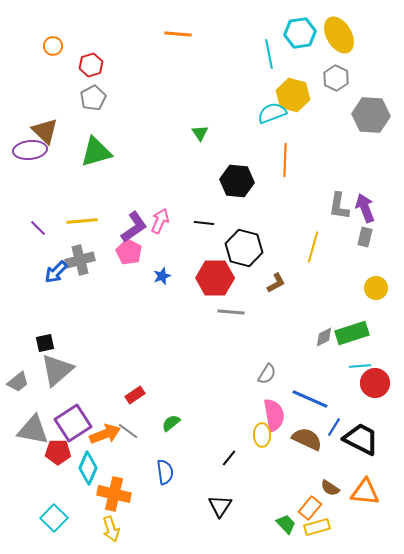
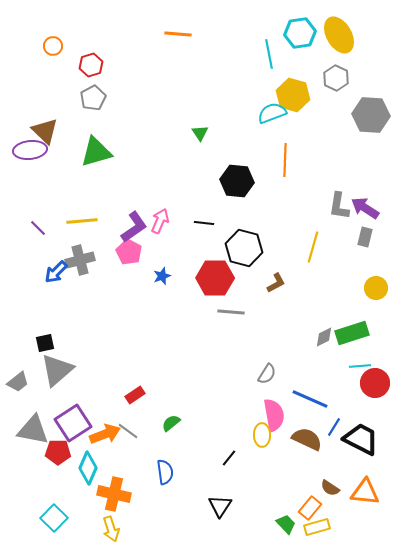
purple arrow at (365, 208): rotated 36 degrees counterclockwise
